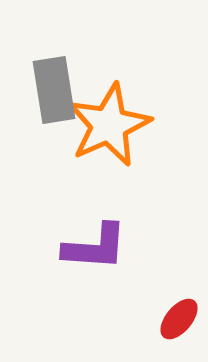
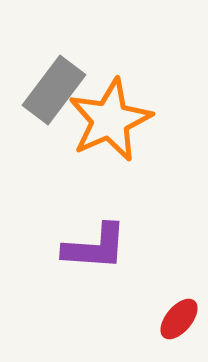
gray rectangle: rotated 46 degrees clockwise
orange star: moved 1 px right, 5 px up
